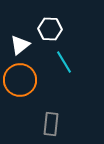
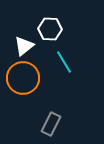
white triangle: moved 4 px right, 1 px down
orange circle: moved 3 px right, 2 px up
gray rectangle: rotated 20 degrees clockwise
